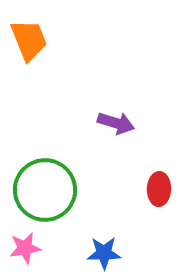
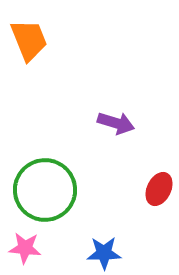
red ellipse: rotated 24 degrees clockwise
pink star: rotated 16 degrees clockwise
